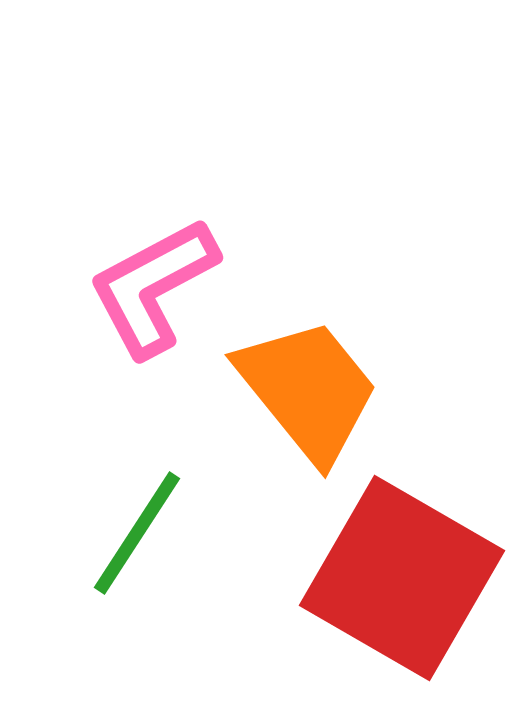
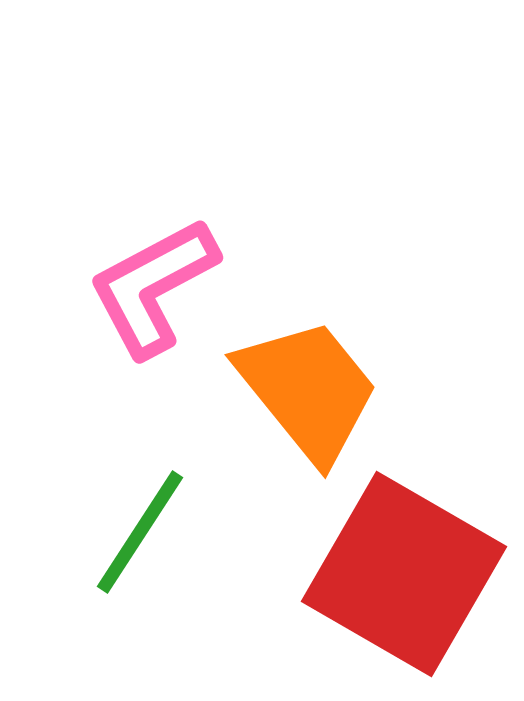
green line: moved 3 px right, 1 px up
red square: moved 2 px right, 4 px up
